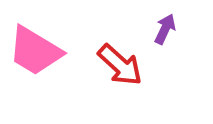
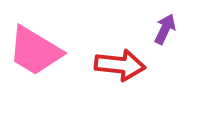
red arrow: rotated 36 degrees counterclockwise
